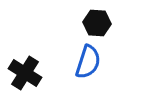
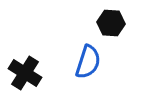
black hexagon: moved 14 px right
